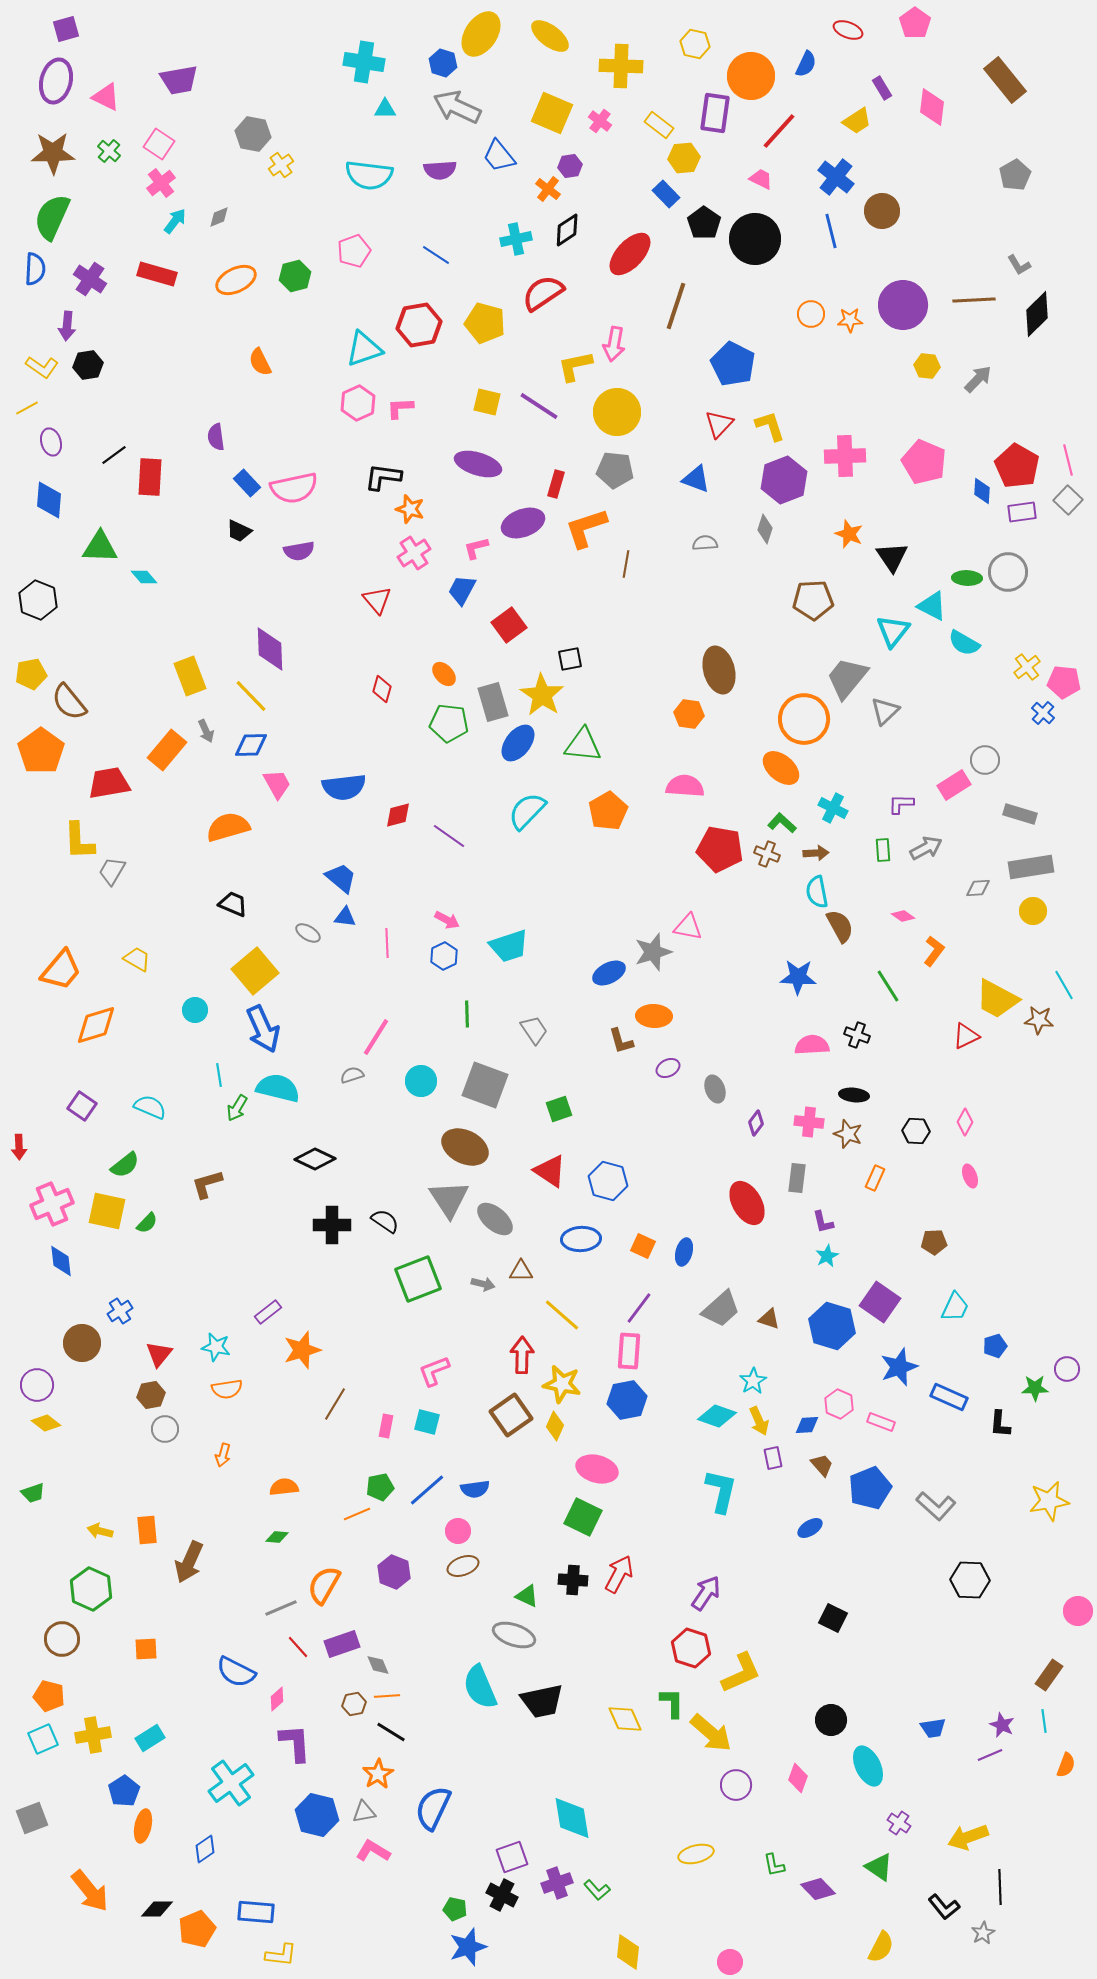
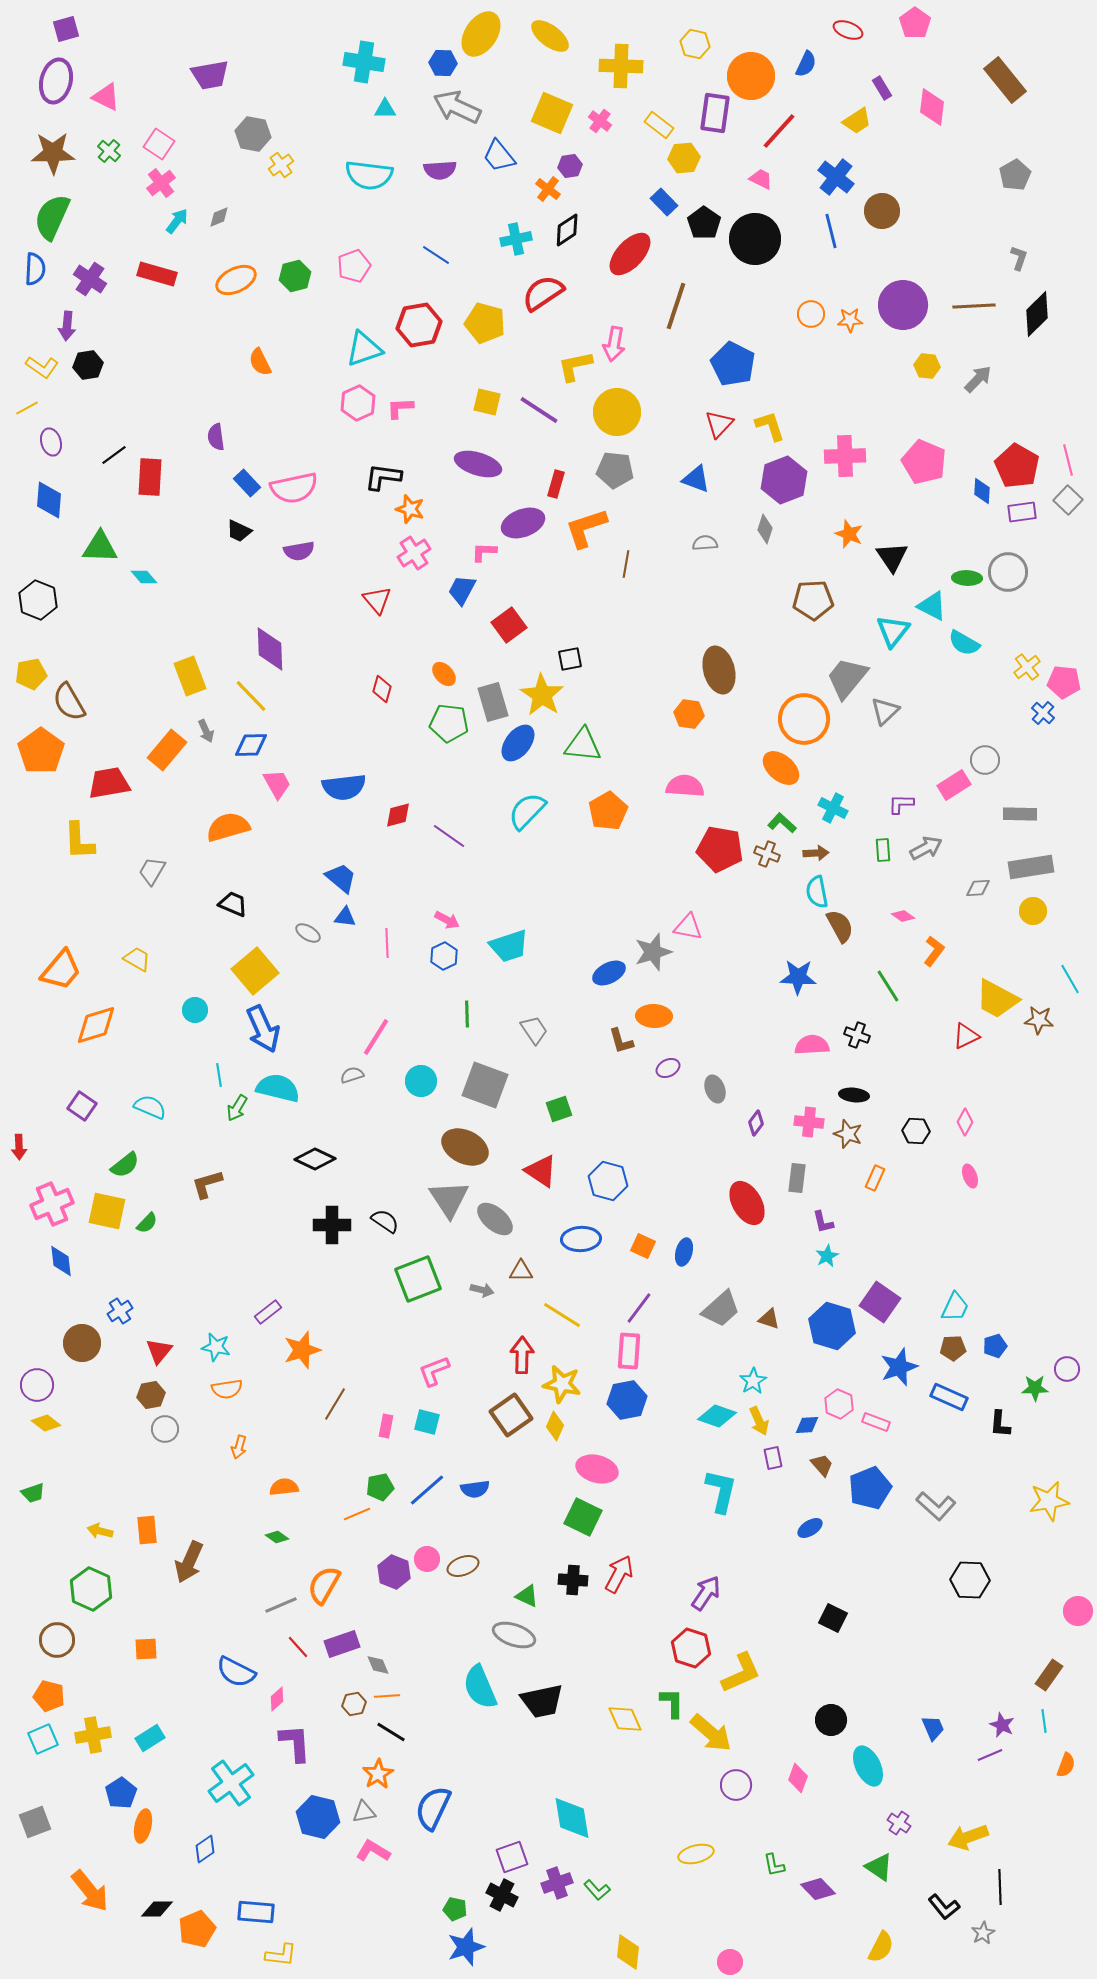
blue hexagon at (443, 63): rotated 16 degrees counterclockwise
purple trapezoid at (179, 80): moved 31 px right, 5 px up
blue rectangle at (666, 194): moved 2 px left, 8 px down
cyan arrow at (175, 221): moved 2 px right
pink pentagon at (354, 251): moved 15 px down
gray L-shape at (1019, 265): moved 7 px up; rotated 130 degrees counterclockwise
brown line at (974, 300): moved 6 px down
purple line at (539, 406): moved 4 px down
pink L-shape at (476, 548): moved 8 px right, 4 px down; rotated 16 degrees clockwise
brown semicircle at (69, 702): rotated 9 degrees clockwise
gray rectangle at (1020, 814): rotated 16 degrees counterclockwise
gray trapezoid at (112, 871): moved 40 px right
cyan line at (1064, 985): moved 6 px right, 6 px up
red triangle at (550, 1171): moved 9 px left
brown pentagon at (934, 1242): moved 19 px right, 106 px down
gray arrow at (483, 1284): moved 1 px left, 6 px down
yellow line at (562, 1315): rotated 9 degrees counterclockwise
red triangle at (159, 1354): moved 3 px up
pink rectangle at (881, 1422): moved 5 px left
orange arrow at (223, 1455): moved 16 px right, 8 px up
pink circle at (458, 1531): moved 31 px left, 28 px down
green diamond at (277, 1537): rotated 30 degrees clockwise
gray line at (281, 1608): moved 3 px up
brown circle at (62, 1639): moved 5 px left, 1 px down
blue trapezoid at (933, 1728): rotated 104 degrees counterclockwise
blue pentagon at (124, 1791): moved 3 px left, 2 px down
blue hexagon at (317, 1815): moved 1 px right, 2 px down
gray square at (32, 1818): moved 3 px right, 4 px down
blue star at (468, 1947): moved 2 px left
